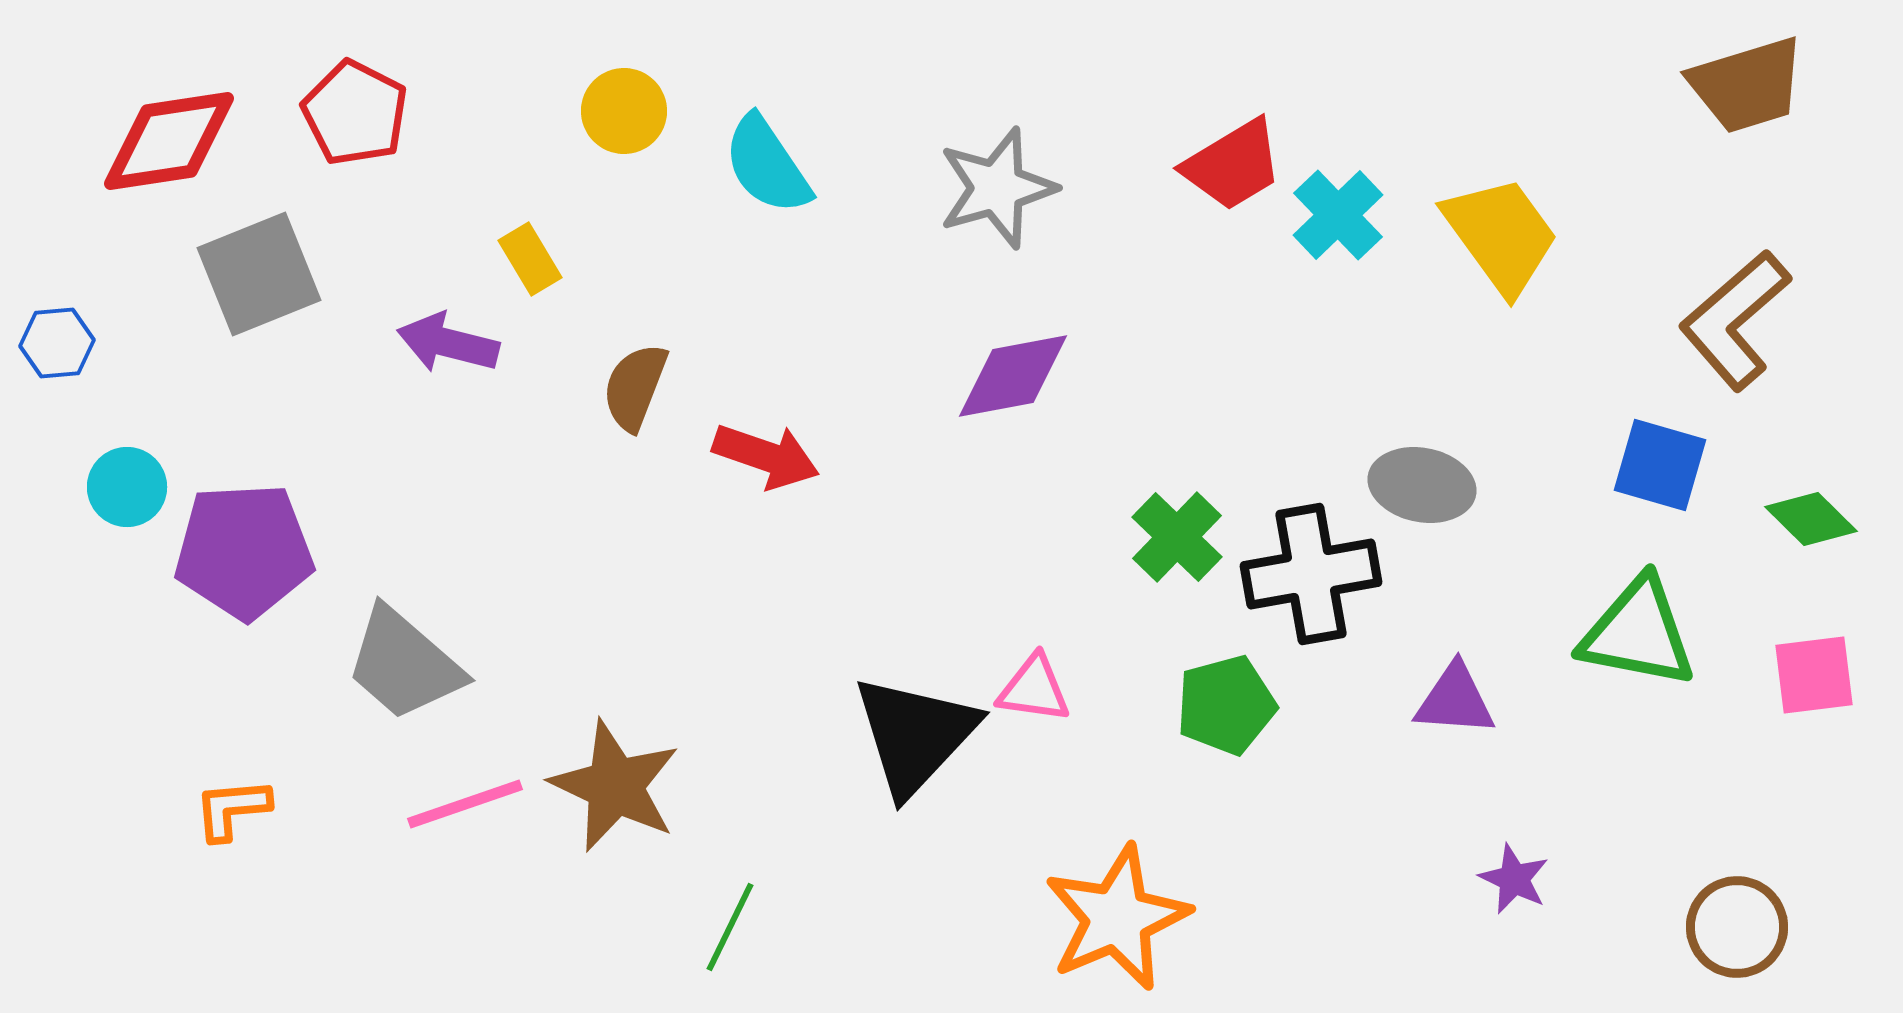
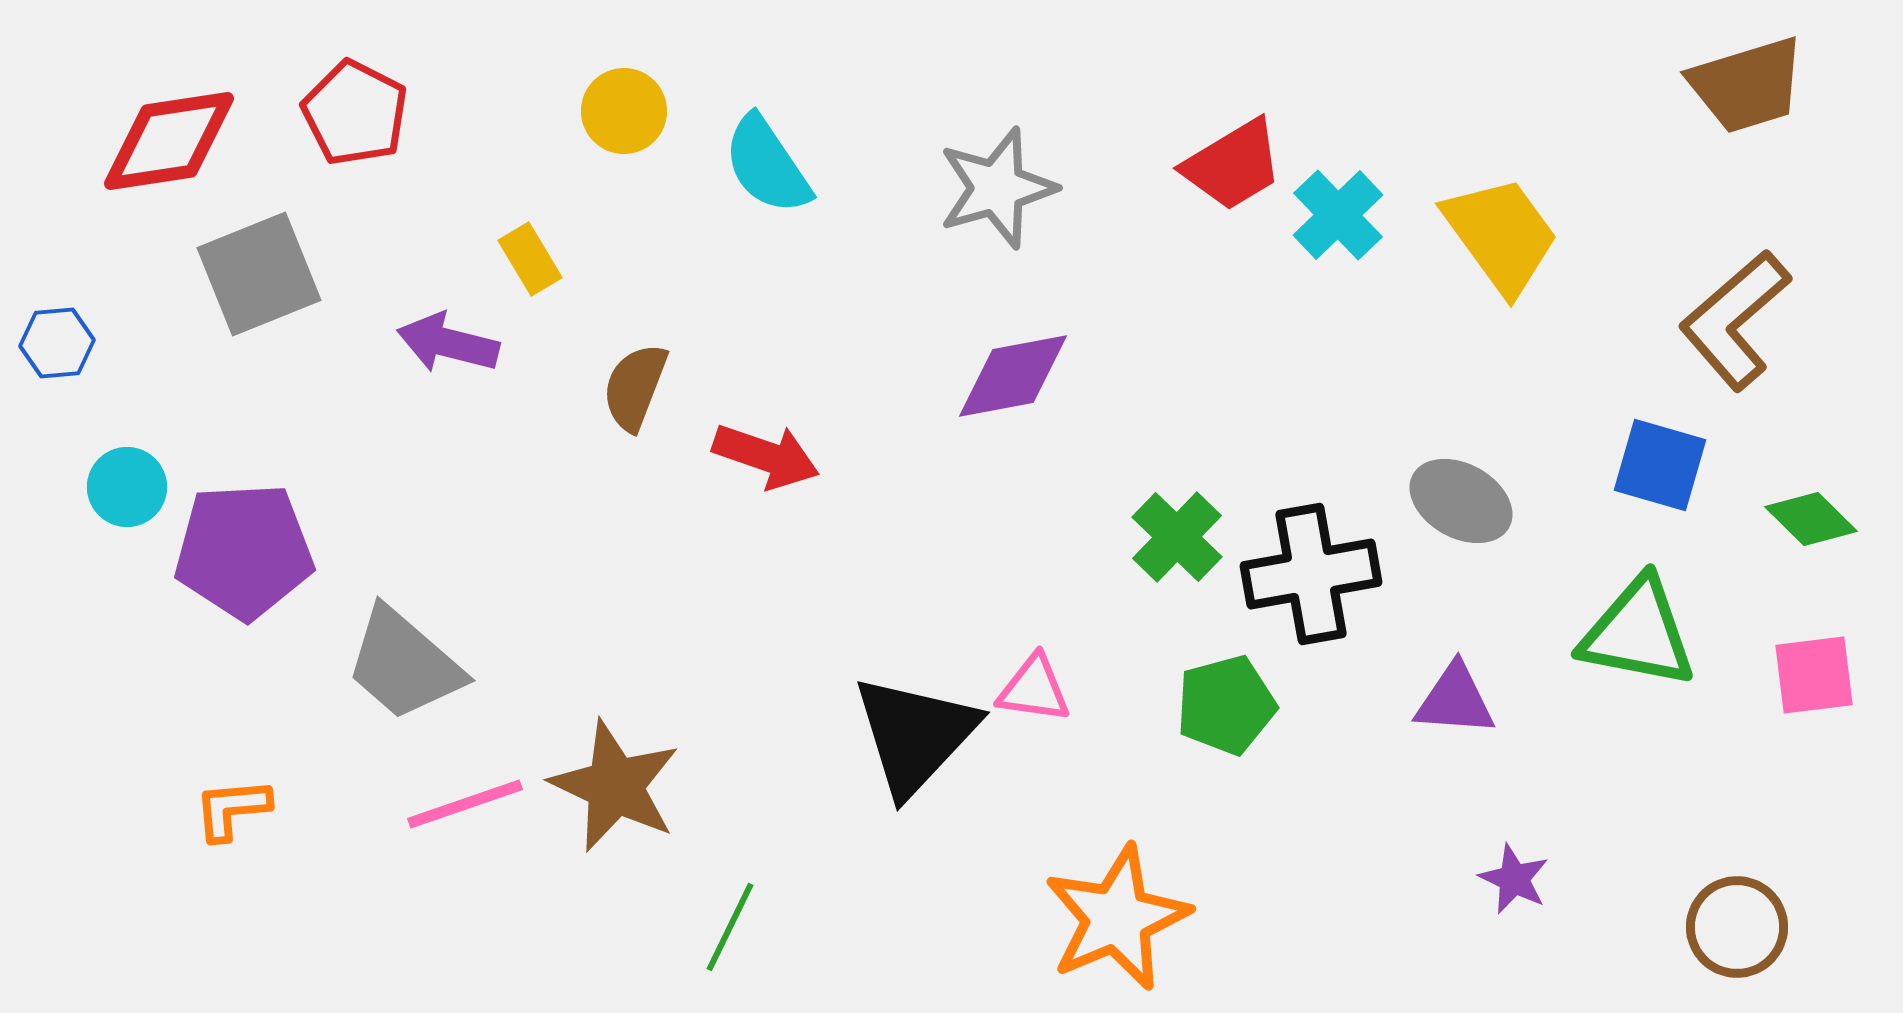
gray ellipse: moved 39 px right, 16 px down; rotated 18 degrees clockwise
